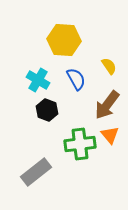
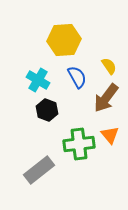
yellow hexagon: rotated 8 degrees counterclockwise
blue semicircle: moved 1 px right, 2 px up
brown arrow: moved 1 px left, 7 px up
green cross: moved 1 px left
gray rectangle: moved 3 px right, 2 px up
